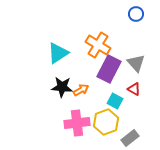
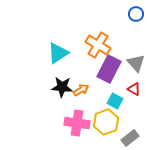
pink cross: rotated 15 degrees clockwise
